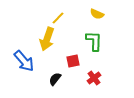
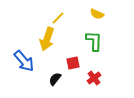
red square: moved 2 px down
